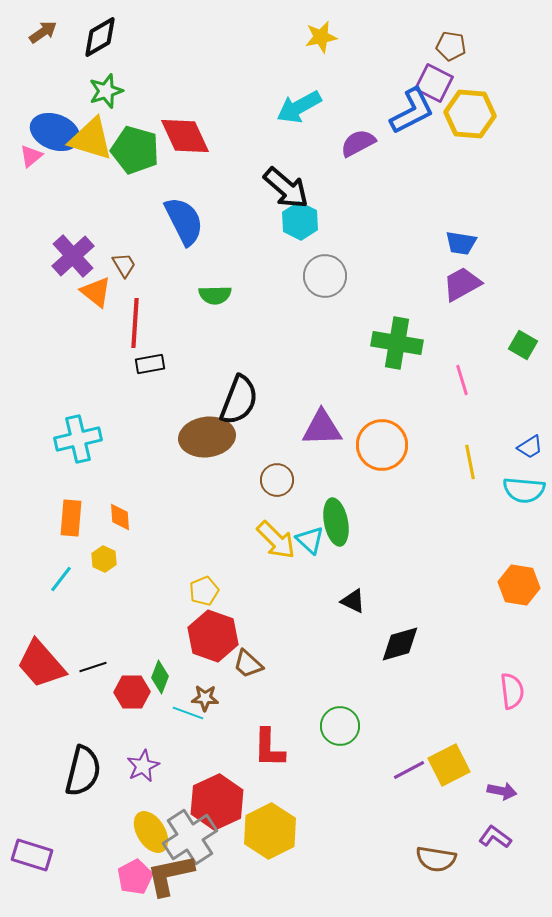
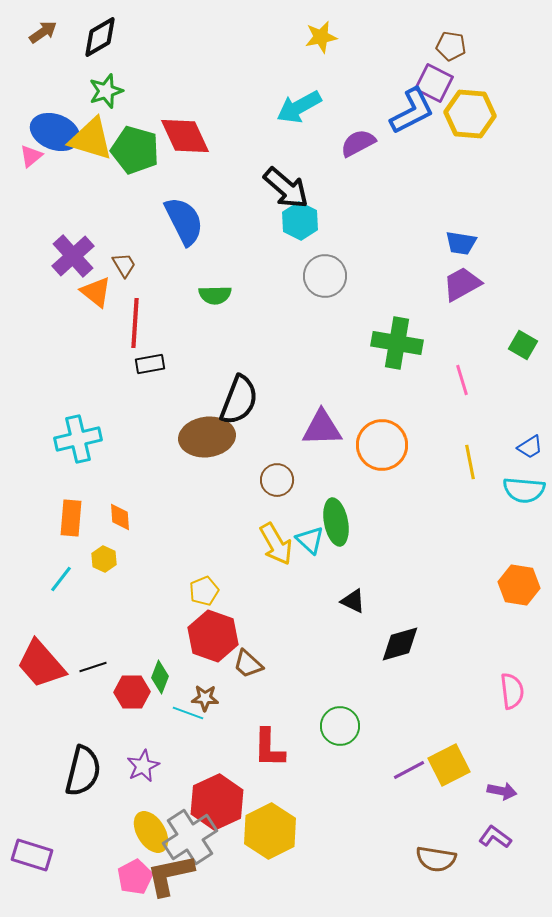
yellow arrow at (276, 540): moved 4 px down; rotated 15 degrees clockwise
